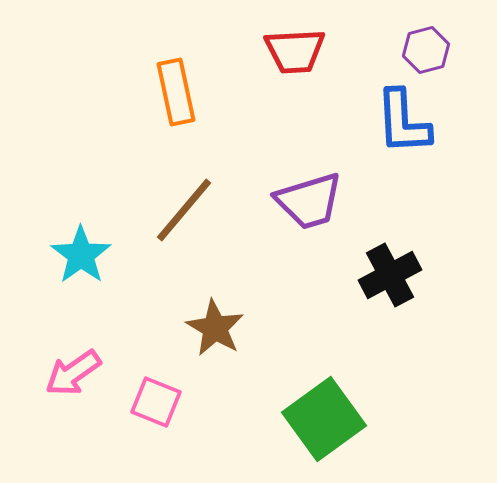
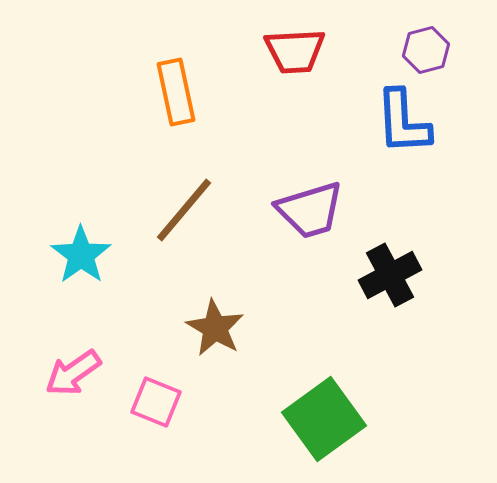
purple trapezoid: moved 1 px right, 9 px down
